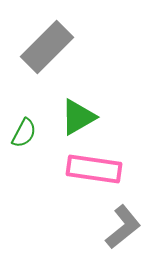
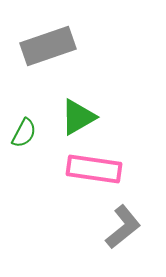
gray rectangle: moved 1 px right, 1 px up; rotated 26 degrees clockwise
